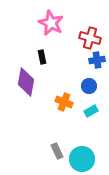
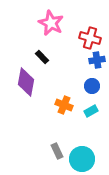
black rectangle: rotated 32 degrees counterclockwise
blue circle: moved 3 px right
orange cross: moved 3 px down
